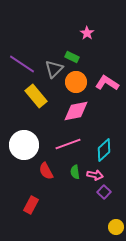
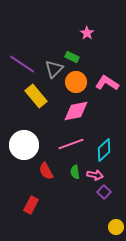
pink line: moved 3 px right
